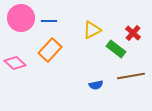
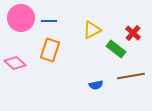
orange rectangle: rotated 25 degrees counterclockwise
